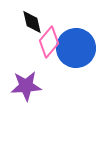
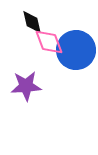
pink diamond: rotated 60 degrees counterclockwise
blue circle: moved 2 px down
